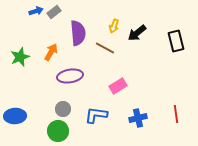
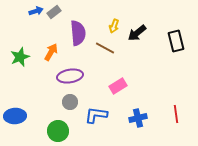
gray circle: moved 7 px right, 7 px up
